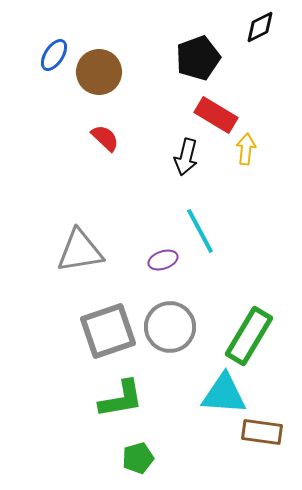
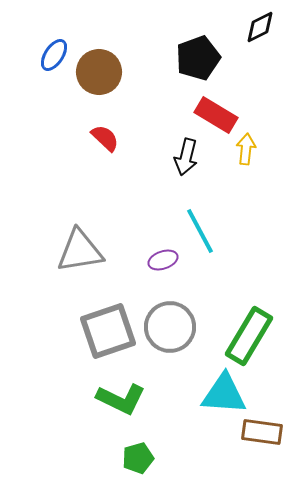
green L-shape: rotated 36 degrees clockwise
